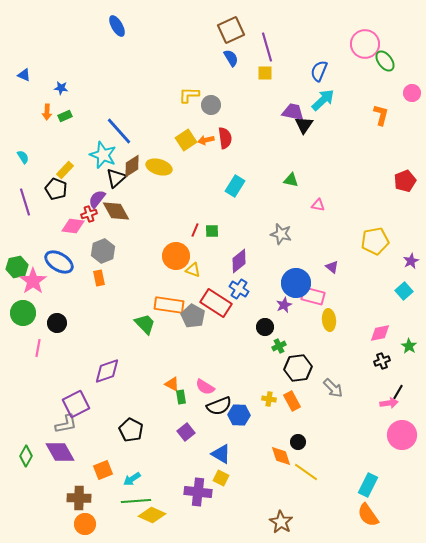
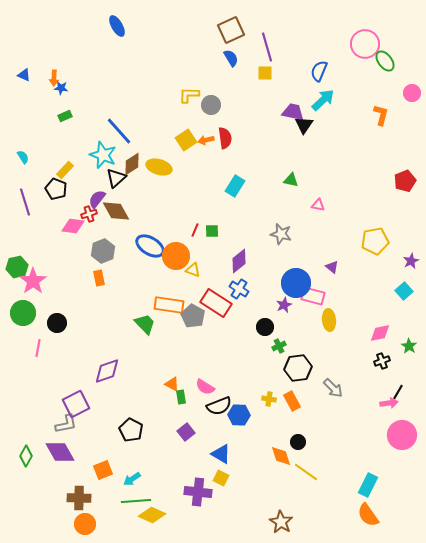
orange arrow at (47, 112): moved 7 px right, 34 px up
brown diamond at (132, 166): moved 2 px up
blue ellipse at (59, 262): moved 91 px right, 16 px up
